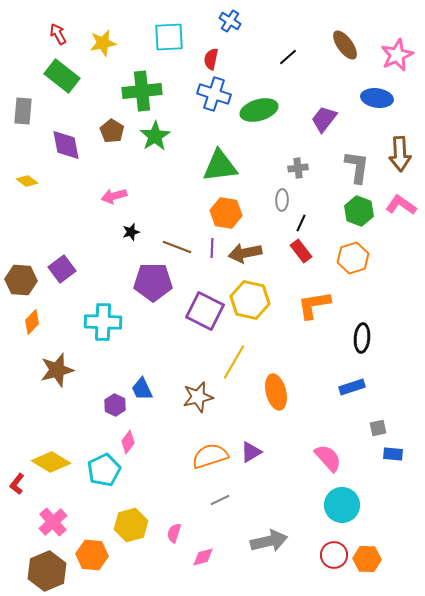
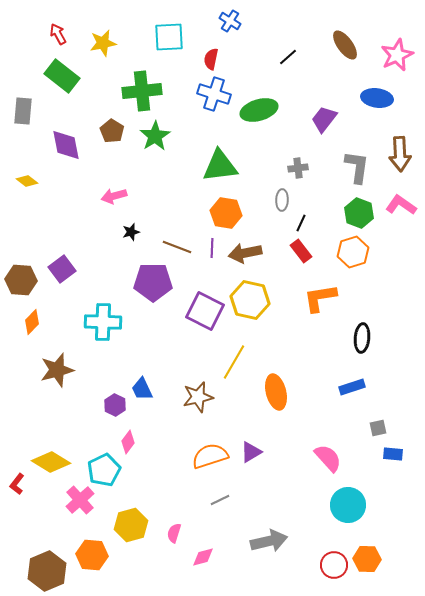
green hexagon at (359, 211): moved 2 px down
orange hexagon at (353, 258): moved 6 px up
orange L-shape at (314, 305): moved 6 px right, 7 px up
cyan circle at (342, 505): moved 6 px right
pink cross at (53, 522): moved 27 px right, 22 px up
red circle at (334, 555): moved 10 px down
